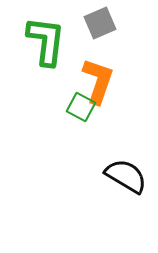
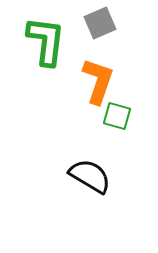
green square: moved 36 px right, 9 px down; rotated 12 degrees counterclockwise
black semicircle: moved 36 px left
